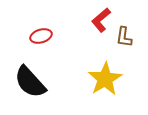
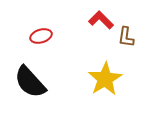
red L-shape: rotated 85 degrees clockwise
brown L-shape: moved 2 px right
